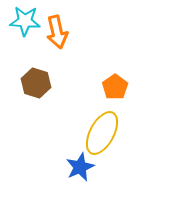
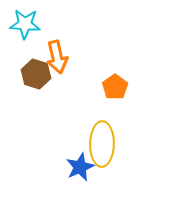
cyan star: moved 3 px down
orange arrow: moved 25 px down
brown hexagon: moved 9 px up
yellow ellipse: moved 11 px down; rotated 27 degrees counterclockwise
